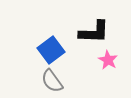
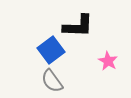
black L-shape: moved 16 px left, 6 px up
pink star: moved 1 px down
